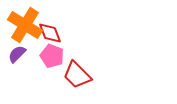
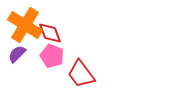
red trapezoid: moved 4 px right, 1 px up; rotated 8 degrees clockwise
